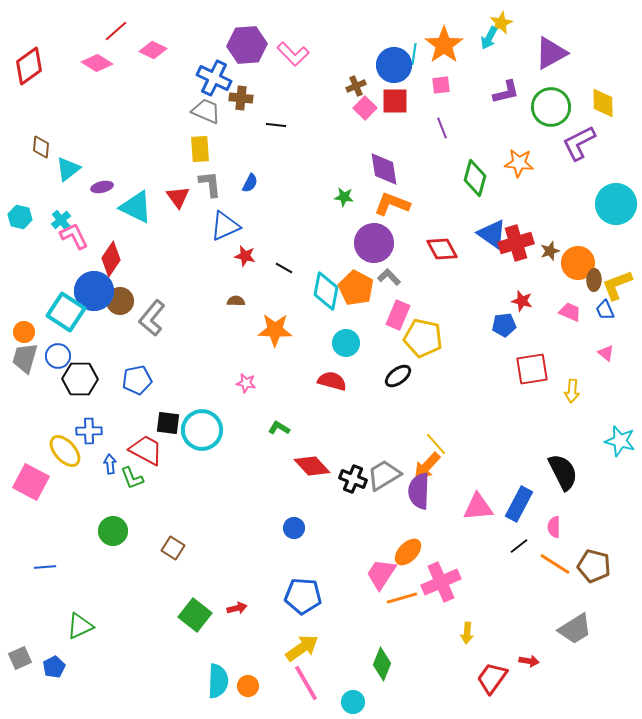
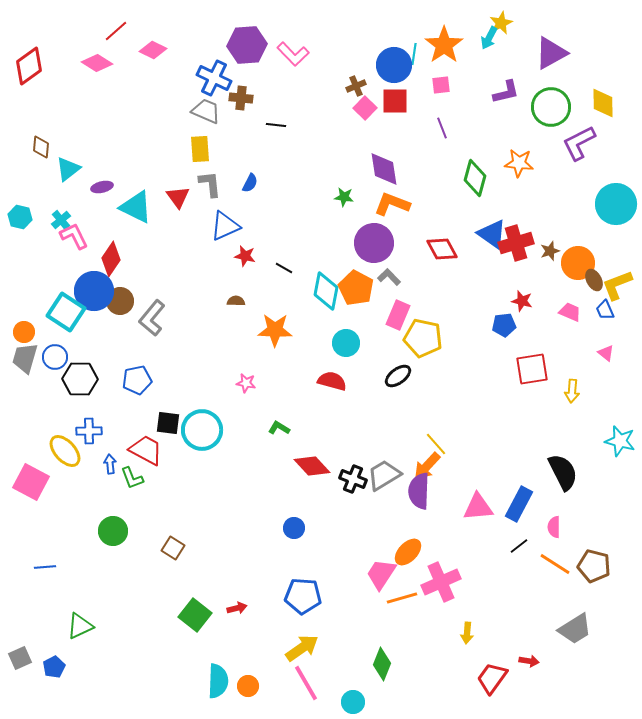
brown ellipse at (594, 280): rotated 30 degrees counterclockwise
blue circle at (58, 356): moved 3 px left, 1 px down
